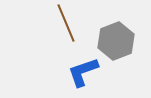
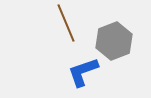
gray hexagon: moved 2 px left
